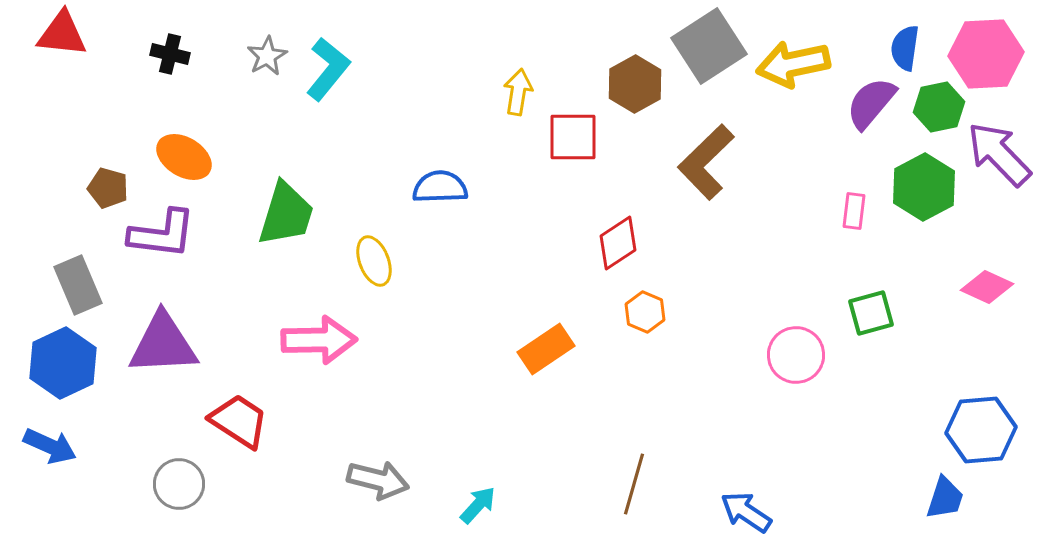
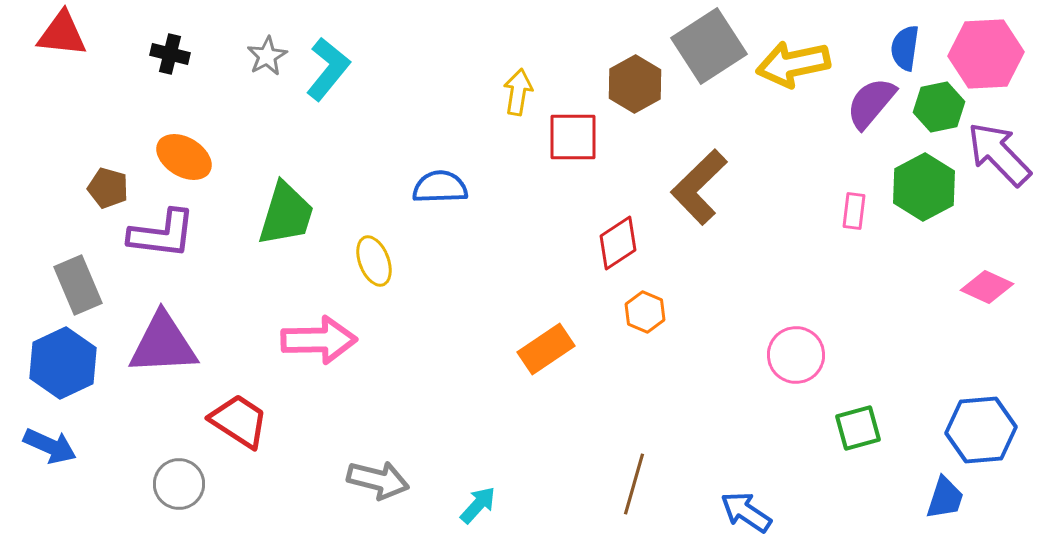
brown L-shape at (706, 162): moved 7 px left, 25 px down
green square at (871, 313): moved 13 px left, 115 px down
